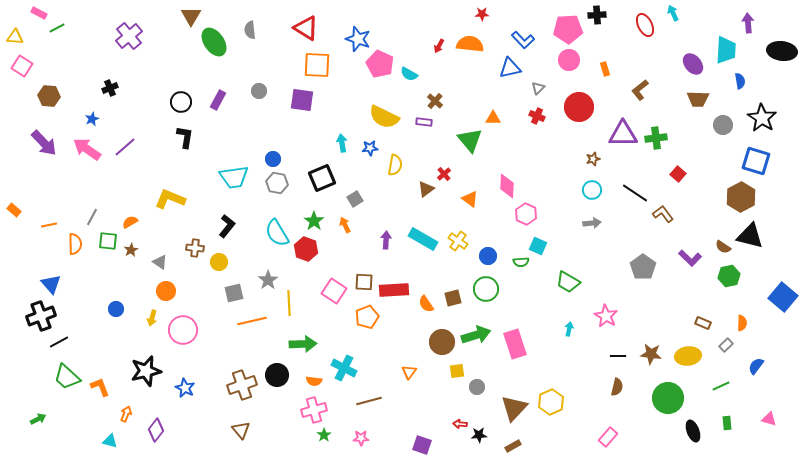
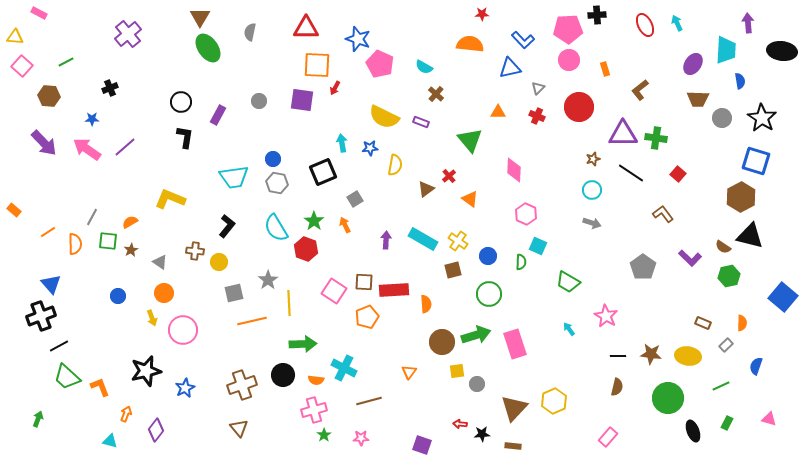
cyan arrow at (673, 13): moved 4 px right, 10 px down
brown triangle at (191, 16): moved 9 px right, 1 px down
green line at (57, 28): moved 9 px right, 34 px down
red triangle at (306, 28): rotated 32 degrees counterclockwise
gray semicircle at (250, 30): moved 2 px down; rotated 18 degrees clockwise
purple cross at (129, 36): moved 1 px left, 2 px up
green ellipse at (214, 42): moved 6 px left, 6 px down
red arrow at (439, 46): moved 104 px left, 42 px down
purple ellipse at (693, 64): rotated 75 degrees clockwise
pink square at (22, 66): rotated 10 degrees clockwise
cyan semicircle at (409, 74): moved 15 px right, 7 px up
gray circle at (259, 91): moved 10 px down
purple rectangle at (218, 100): moved 15 px down
brown cross at (435, 101): moved 1 px right, 7 px up
orange triangle at (493, 118): moved 5 px right, 6 px up
blue star at (92, 119): rotated 24 degrees clockwise
purple rectangle at (424, 122): moved 3 px left; rotated 14 degrees clockwise
gray circle at (723, 125): moved 1 px left, 7 px up
green cross at (656, 138): rotated 15 degrees clockwise
red cross at (444, 174): moved 5 px right, 2 px down
black square at (322, 178): moved 1 px right, 6 px up
pink diamond at (507, 186): moved 7 px right, 16 px up
black line at (635, 193): moved 4 px left, 20 px up
gray arrow at (592, 223): rotated 24 degrees clockwise
orange line at (49, 225): moved 1 px left, 7 px down; rotated 21 degrees counterclockwise
cyan semicircle at (277, 233): moved 1 px left, 5 px up
brown cross at (195, 248): moved 3 px down
green semicircle at (521, 262): rotated 84 degrees counterclockwise
green circle at (486, 289): moved 3 px right, 5 px down
orange circle at (166, 291): moved 2 px left, 2 px down
brown square at (453, 298): moved 28 px up
orange semicircle at (426, 304): rotated 150 degrees counterclockwise
blue circle at (116, 309): moved 2 px right, 13 px up
yellow arrow at (152, 318): rotated 35 degrees counterclockwise
cyan arrow at (569, 329): rotated 48 degrees counterclockwise
black line at (59, 342): moved 4 px down
yellow ellipse at (688, 356): rotated 15 degrees clockwise
blue semicircle at (756, 366): rotated 18 degrees counterclockwise
black circle at (277, 375): moved 6 px right
orange semicircle at (314, 381): moved 2 px right, 1 px up
gray circle at (477, 387): moved 3 px up
blue star at (185, 388): rotated 18 degrees clockwise
yellow hexagon at (551, 402): moved 3 px right, 1 px up
green arrow at (38, 419): rotated 42 degrees counterclockwise
green rectangle at (727, 423): rotated 32 degrees clockwise
brown triangle at (241, 430): moved 2 px left, 2 px up
black star at (479, 435): moved 3 px right, 1 px up
brown rectangle at (513, 446): rotated 35 degrees clockwise
